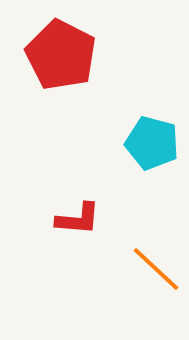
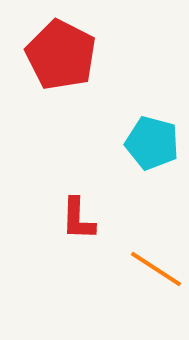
red L-shape: rotated 87 degrees clockwise
orange line: rotated 10 degrees counterclockwise
